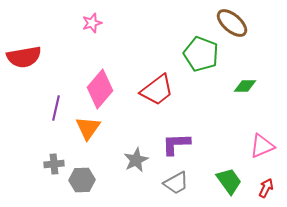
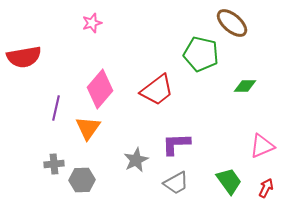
green pentagon: rotated 8 degrees counterclockwise
